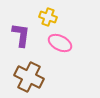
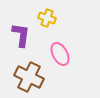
yellow cross: moved 1 px left, 1 px down
pink ellipse: moved 11 px down; rotated 35 degrees clockwise
